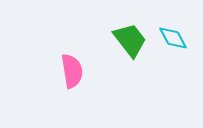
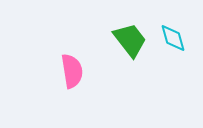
cyan diamond: rotated 12 degrees clockwise
